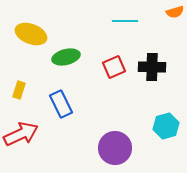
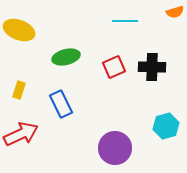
yellow ellipse: moved 12 px left, 4 px up
